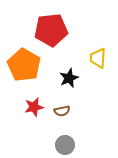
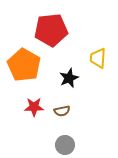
red star: rotated 12 degrees clockwise
